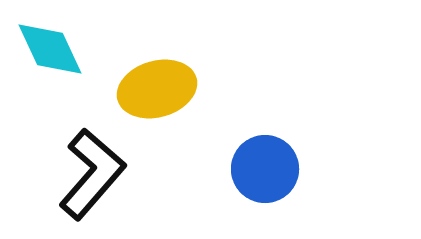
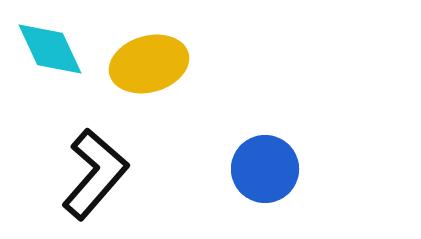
yellow ellipse: moved 8 px left, 25 px up
black L-shape: moved 3 px right
